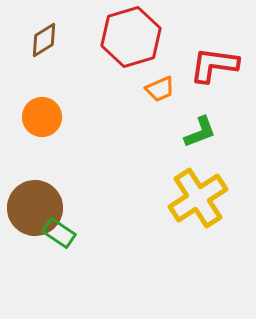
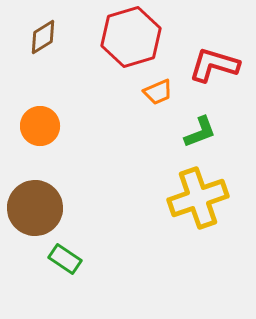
brown diamond: moved 1 px left, 3 px up
red L-shape: rotated 9 degrees clockwise
orange trapezoid: moved 2 px left, 3 px down
orange circle: moved 2 px left, 9 px down
yellow cross: rotated 14 degrees clockwise
green rectangle: moved 6 px right, 26 px down
